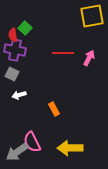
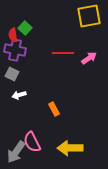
yellow square: moved 3 px left
pink arrow: rotated 28 degrees clockwise
gray arrow: moved 1 px left; rotated 20 degrees counterclockwise
